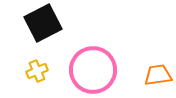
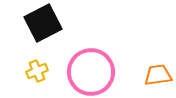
pink circle: moved 2 px left, 2 px down
